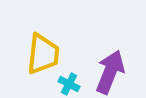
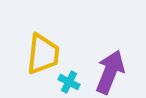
cyan cross: moved 2 px up
